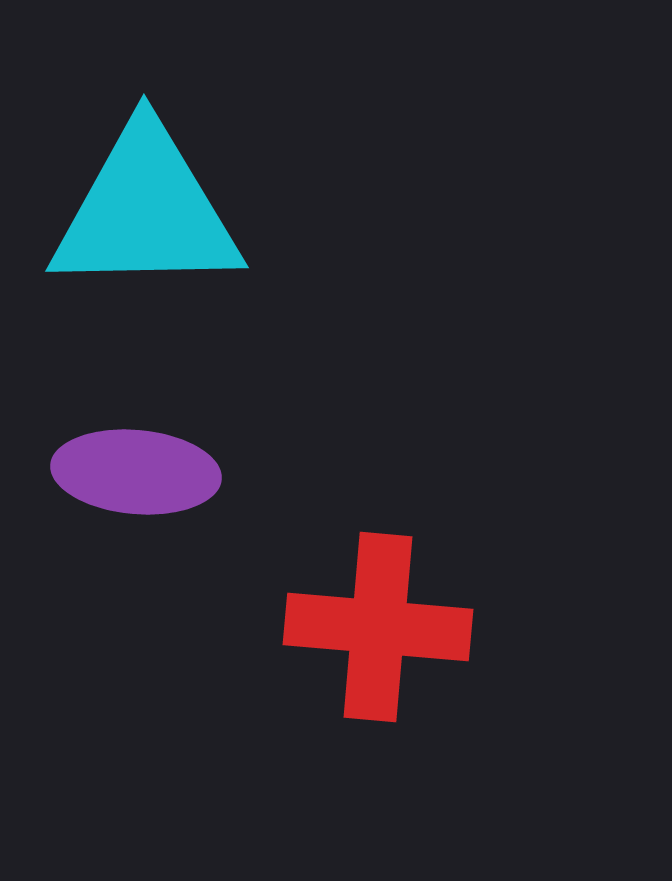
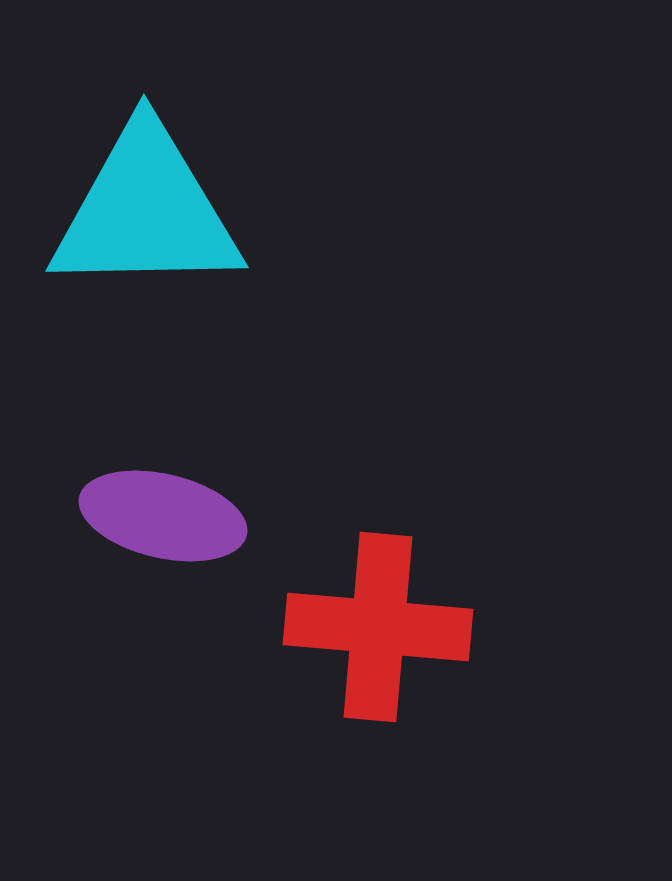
purple ellipse: moved 27 px right, 44 px down; rotated 8 degrees clockwise
